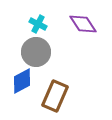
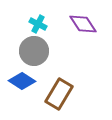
gray circle: moved 2 px left, 1 px up
blue diamond: rotated 60 degrees clockwise
brown rectangle: moved 4 px right, 2 px up; rotated 8 degrees clockwise
